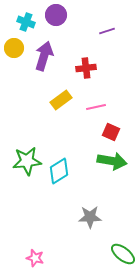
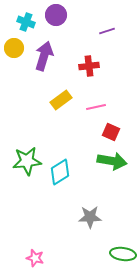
red cross: moved 3 px right, 2 px up
cyan diamond: moved 1 px right, 1 px down
green ellipse: rotated 30 degrees counterclockwise
